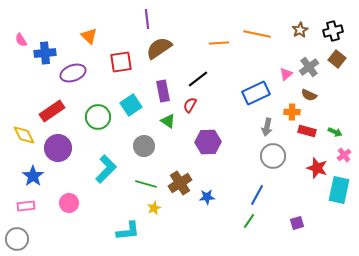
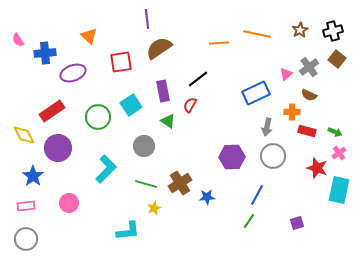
pink semicircle at (21, 40): moved 3 px left
purple hexagon at (208, 142): moved 24 px right, 15 px down
pink cross at (344, 155): moved 5 px left, 2 px up
gray circle at (17, 239): moved 9 px right
